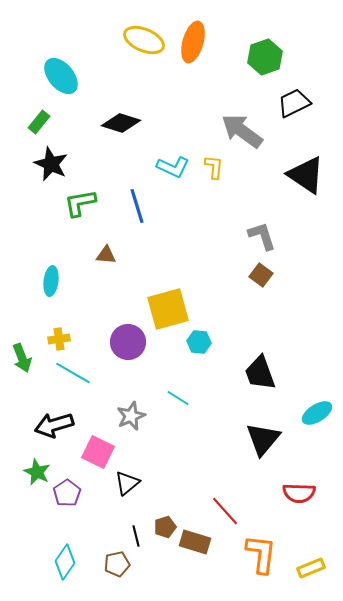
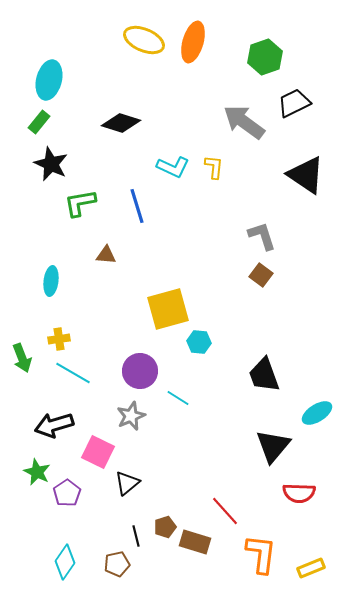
cyan ellipse at (61, 76): moved 12 px left, 4 px down; rotated 54 degrees clockwise
gray arrow at (242, 131): moved 2 px right, 9 px up
purple circle at (128, 342): moved 12 px right, 29 px down
black trapezoid at (260, 373): moved 4 px right, 2 px down
black triangle at (263, 439): moved 10 px right, 7 px down
